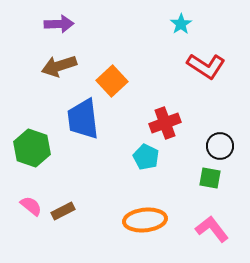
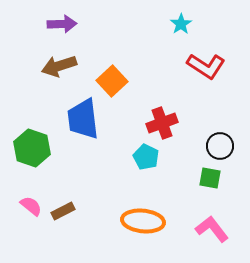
purple arrow: moved 3 px right
red cross: moved 3 px left
orange ellipse: moved 2 px left, 1 px down; rotated 12 degrees clockwise
